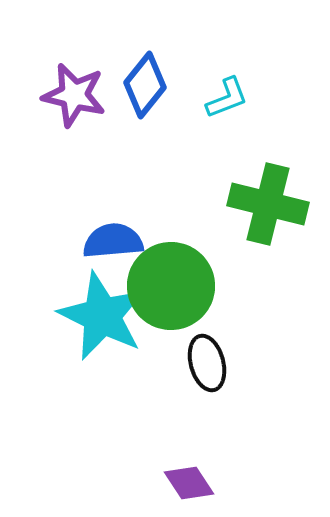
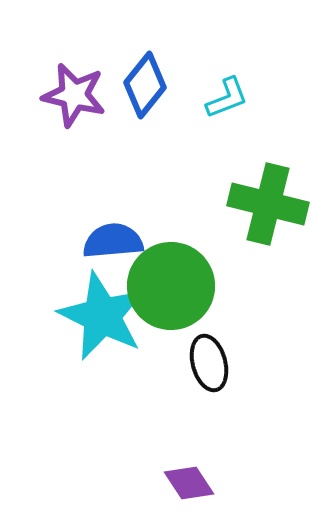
black ellipse: moved 2 px right
